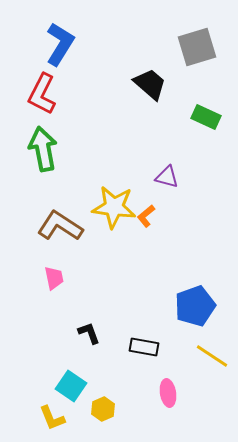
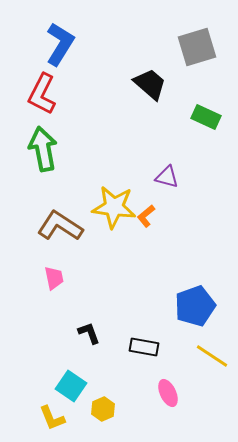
pink ellipse: rotated 16 degrees counterclockwise
